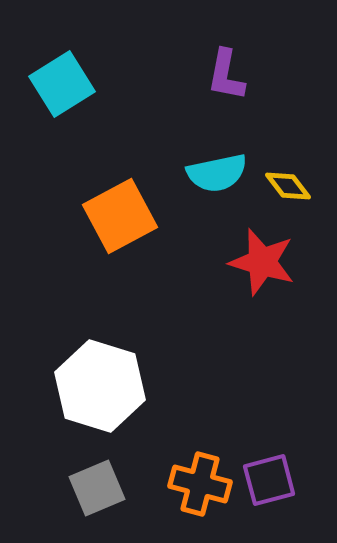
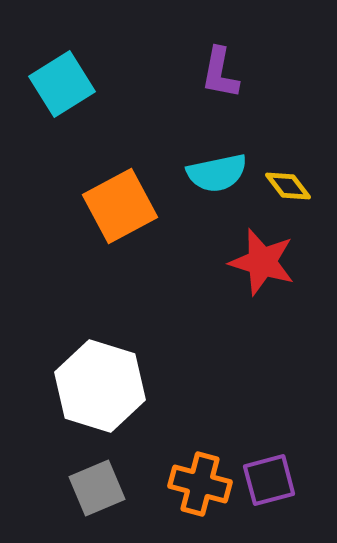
purple L-shape: moved 6 px left, 2 px up
orange square: moved 10 px up
